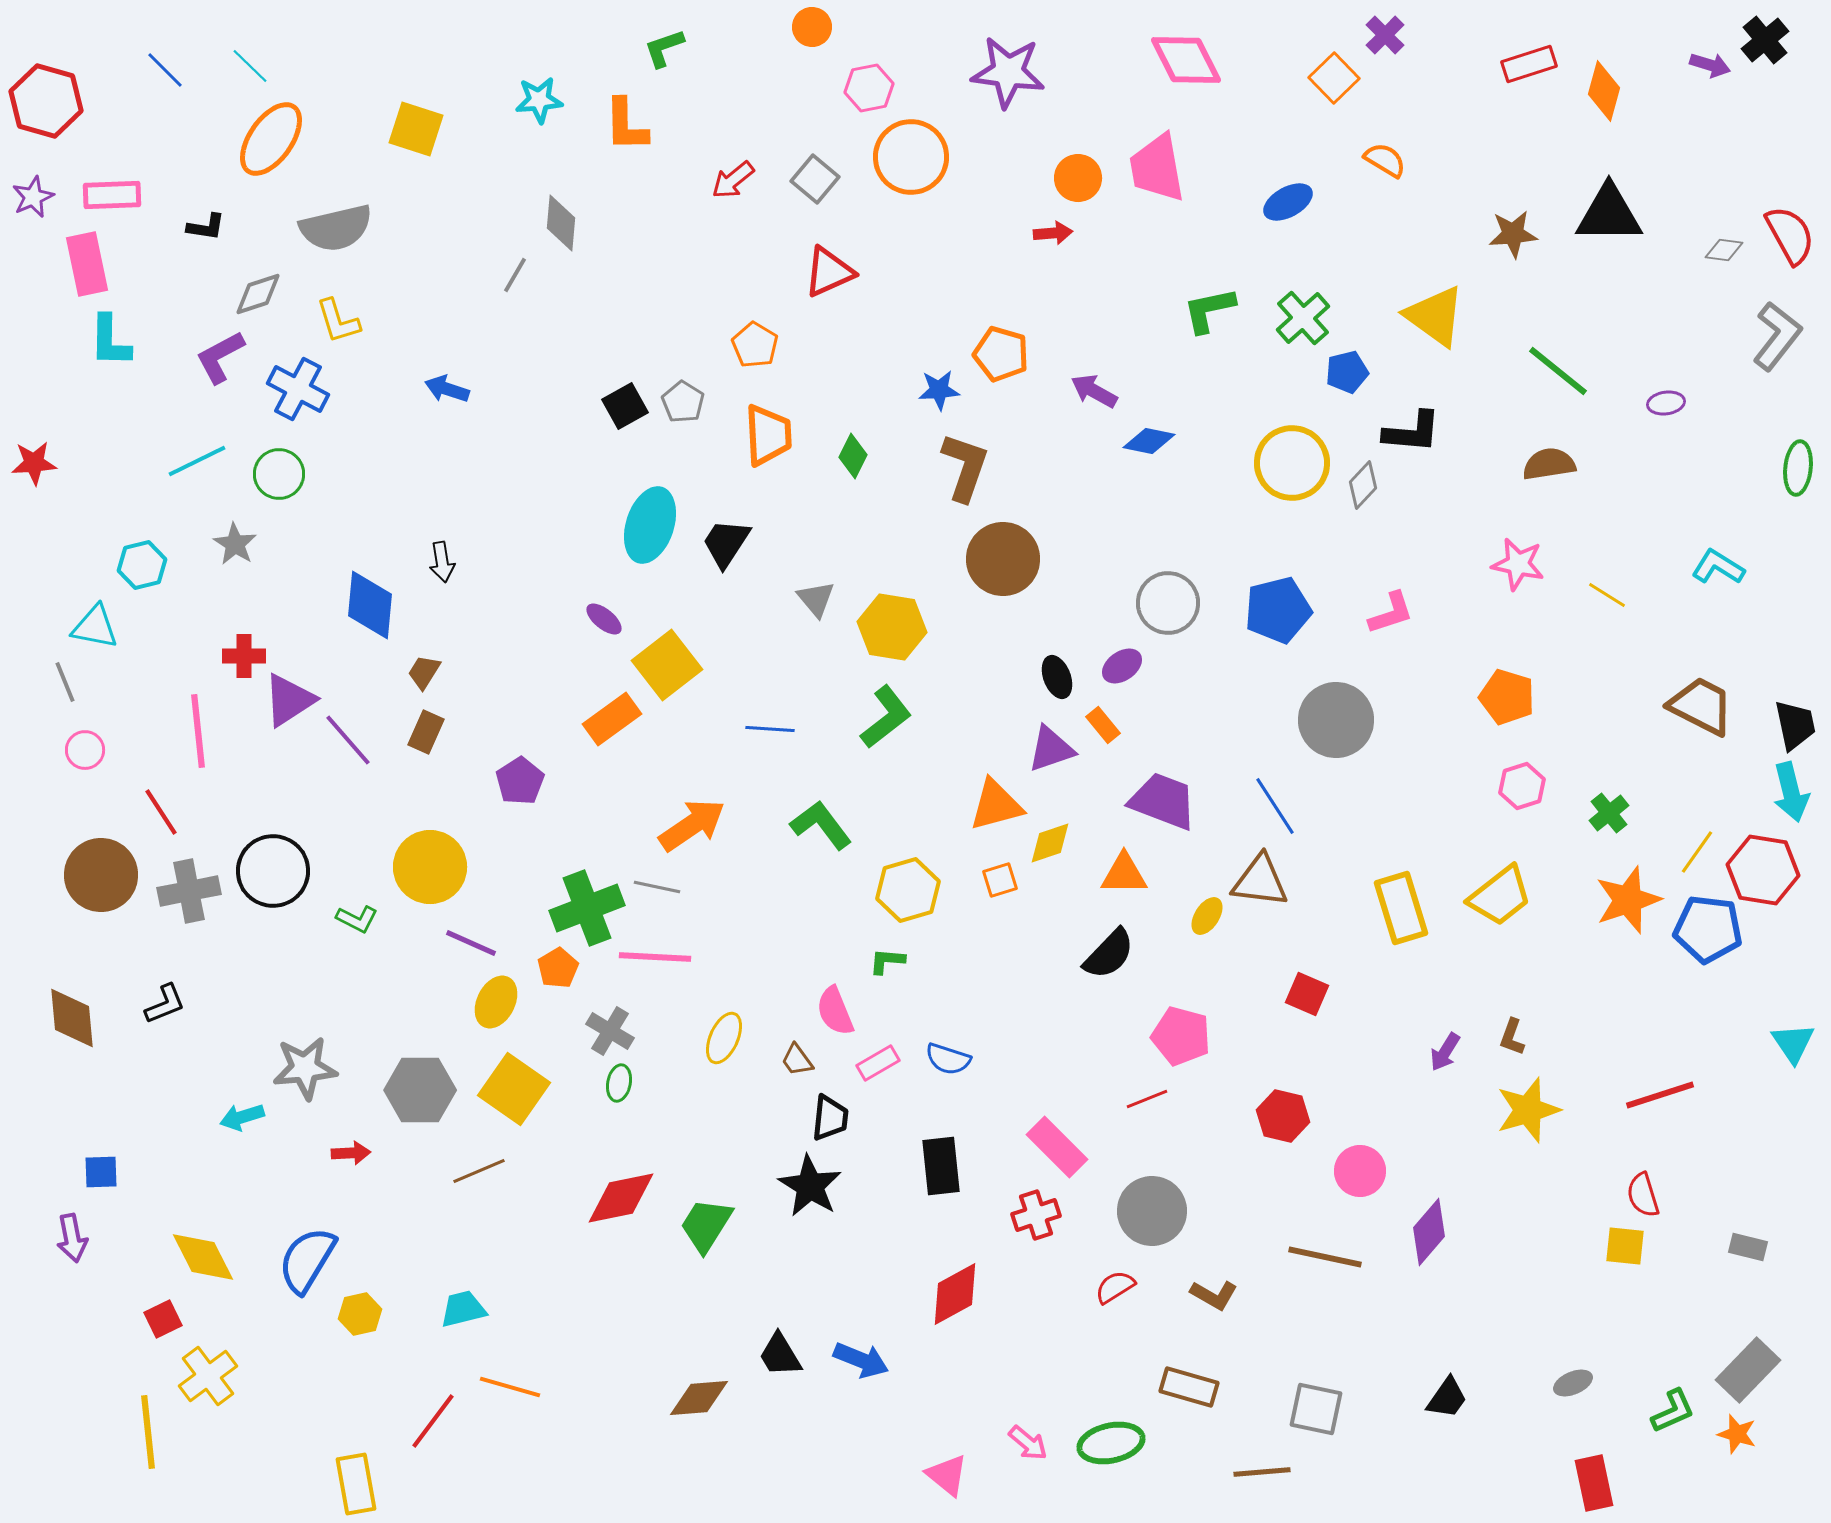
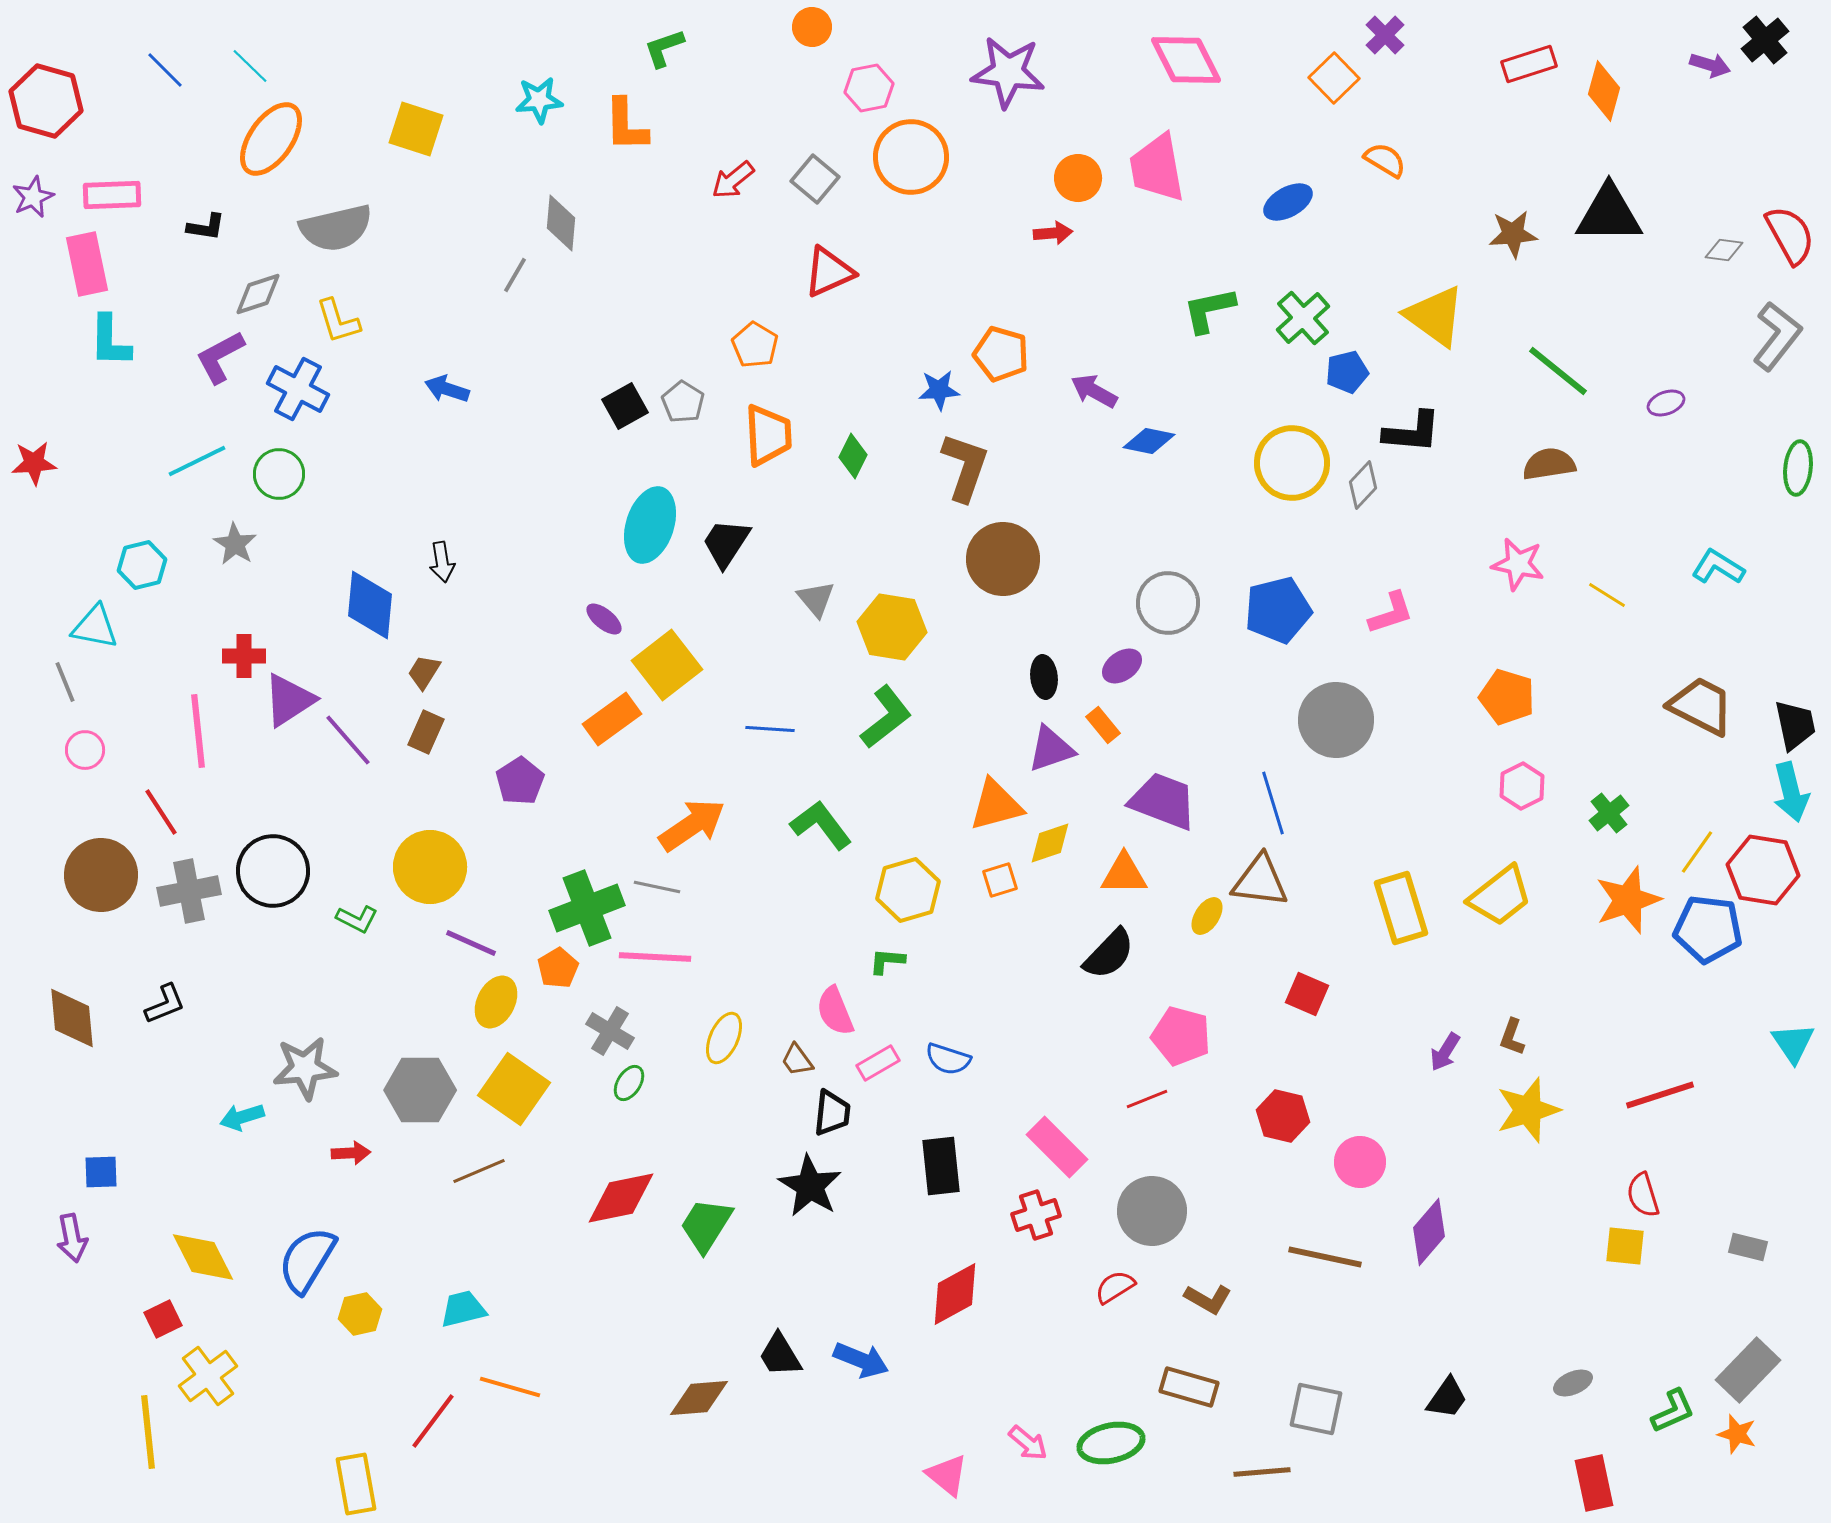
purple ellipse at (1666, 403): rotated 12 degrees counterclockwise
black ellipse at (1057, 677): moved 13 px left; rotated 15 degrees clockwise
pink hexagon at (1522, 786): rotated 9 degrees counterclockwise
blue line at (1275, 806): moved 2 px left, 3 px up; rotated 16 degrees clockwise
green ellipse at (619, 1083): moved 10 px right; rotated 21 degrees clockwise
black trapezoid at (830, 1118): moved 2 px right, 5 px up
pink circle at (1360, 1171): moved 9 px up
brown L-shape at (1214, 1295): moved 6 px left, 4 px down
